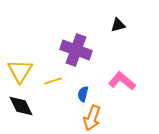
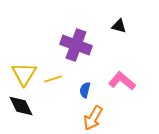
black triangle: moved 1 px right, 1 px down; rotated 28 degrees clockwise
purple cross: moved 5 px up
yellow triangle: moved 4 px right, 3 px down
yellow line: moved 2 px up
blue semicircle: moved 2 px right, 4 px up
orange arrow: moved 1 px right; rotated 10 degrees clockwise
